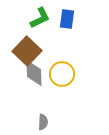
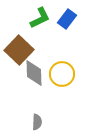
blue rectangle: rotated 30 degrees clockwise
brown square: moved 8 px left, 1 px up
gray semicircle: moved 6 px left
